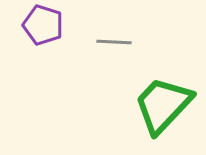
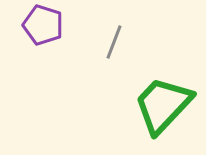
gray line: rotated 72 degrees counterclockwise
